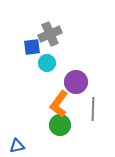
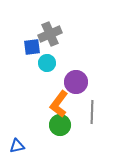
gray line: moved 1 px left, 3 px down
